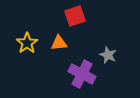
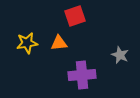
yellow star: rotated 25 degrees clockwise
gray star: moved 12 px right
purple cross: moved 1 px down; rotated 32 degrees counterclockwise
